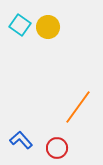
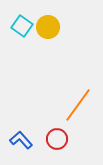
cyan square: moved 2 px right, 1 px down
orange line: moved 2 px up
red circle: moved 9 px up
